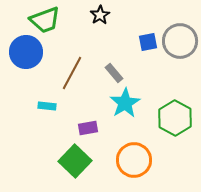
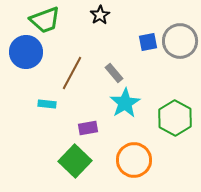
cyan rectangle: moved 2 px up
